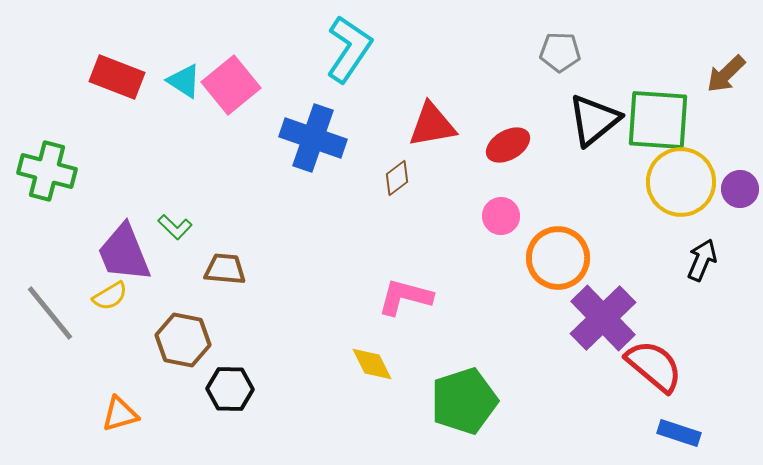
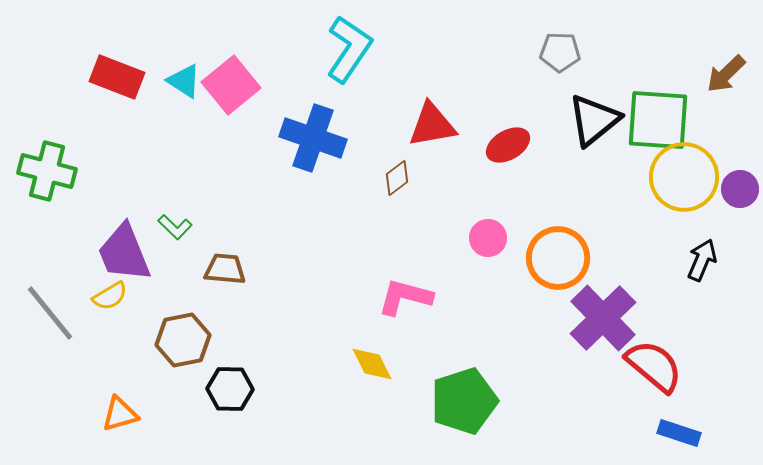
yellow circle: moved 3 px right, 5 px up
pink circle: moved 13 px left, 22 px down
brown hexagon: rotated 22 degrees counterclockwise
